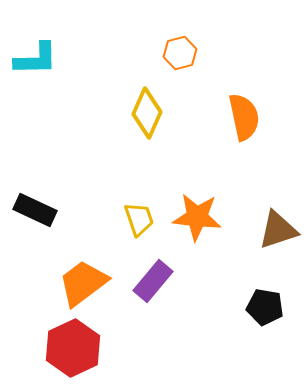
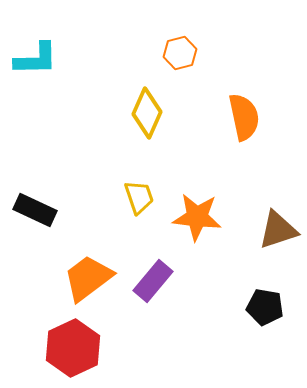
yellow trapezoid: moved 22 px up
orange trapezoid: moved 5 px right, 5 px up
